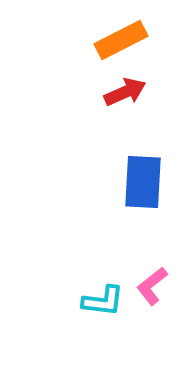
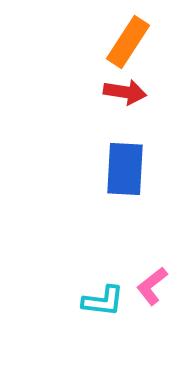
orange rectangle: moved 7 px right, 2 px down; rotated 30 degrees counterclockwise
red arrow: rotated 33 degrees clockwise
blue rectangle: moved 18 px left, 13 px up
